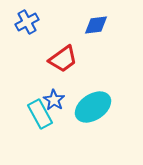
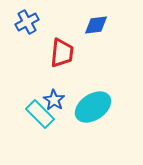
red trapezoid: moved 1 px left, 6 px up; rotated 48 degrees counterclockwise
cyan rectangle: rotated 16 degrees counterclockwise
